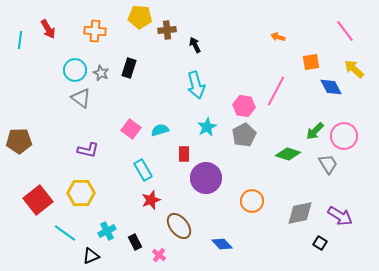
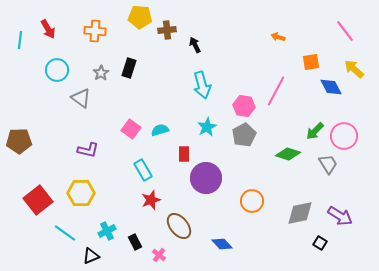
cyan circle at (75, 70): moved 18 px left
gray star at (101, 73): rotated 14 degrees clockwise
cyan arrow at (196, 85): moved 6 px right
